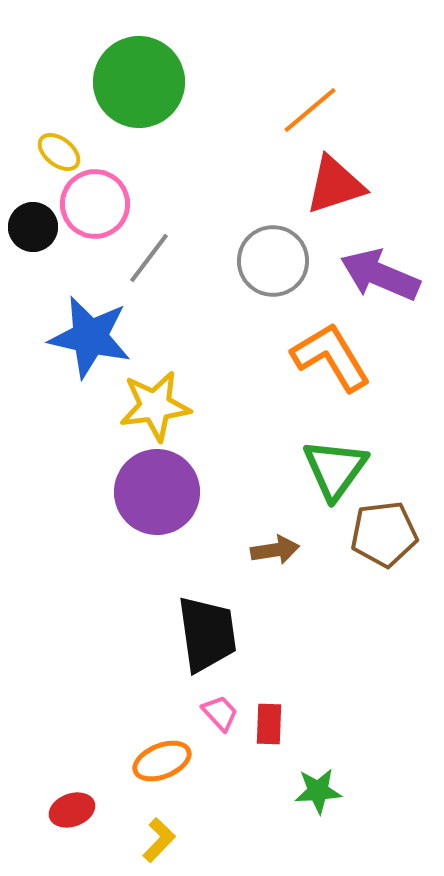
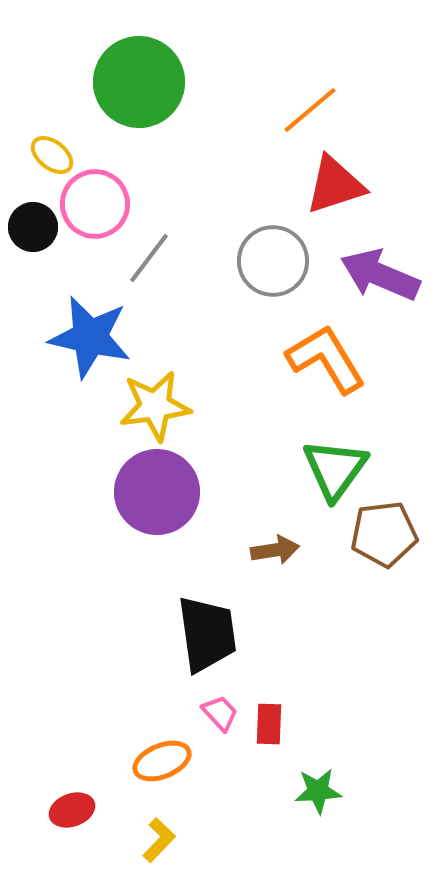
yellow ellipse: moved 7 px left, 3 px down
orange L-shape: moved 5 px left, 2 px down
